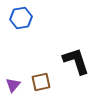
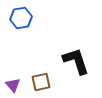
purple triangle: rotated 21 degrees counterclockwise
